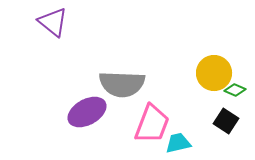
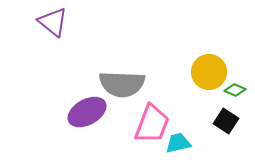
yellow circle: moved 5 px left, 1 px up
